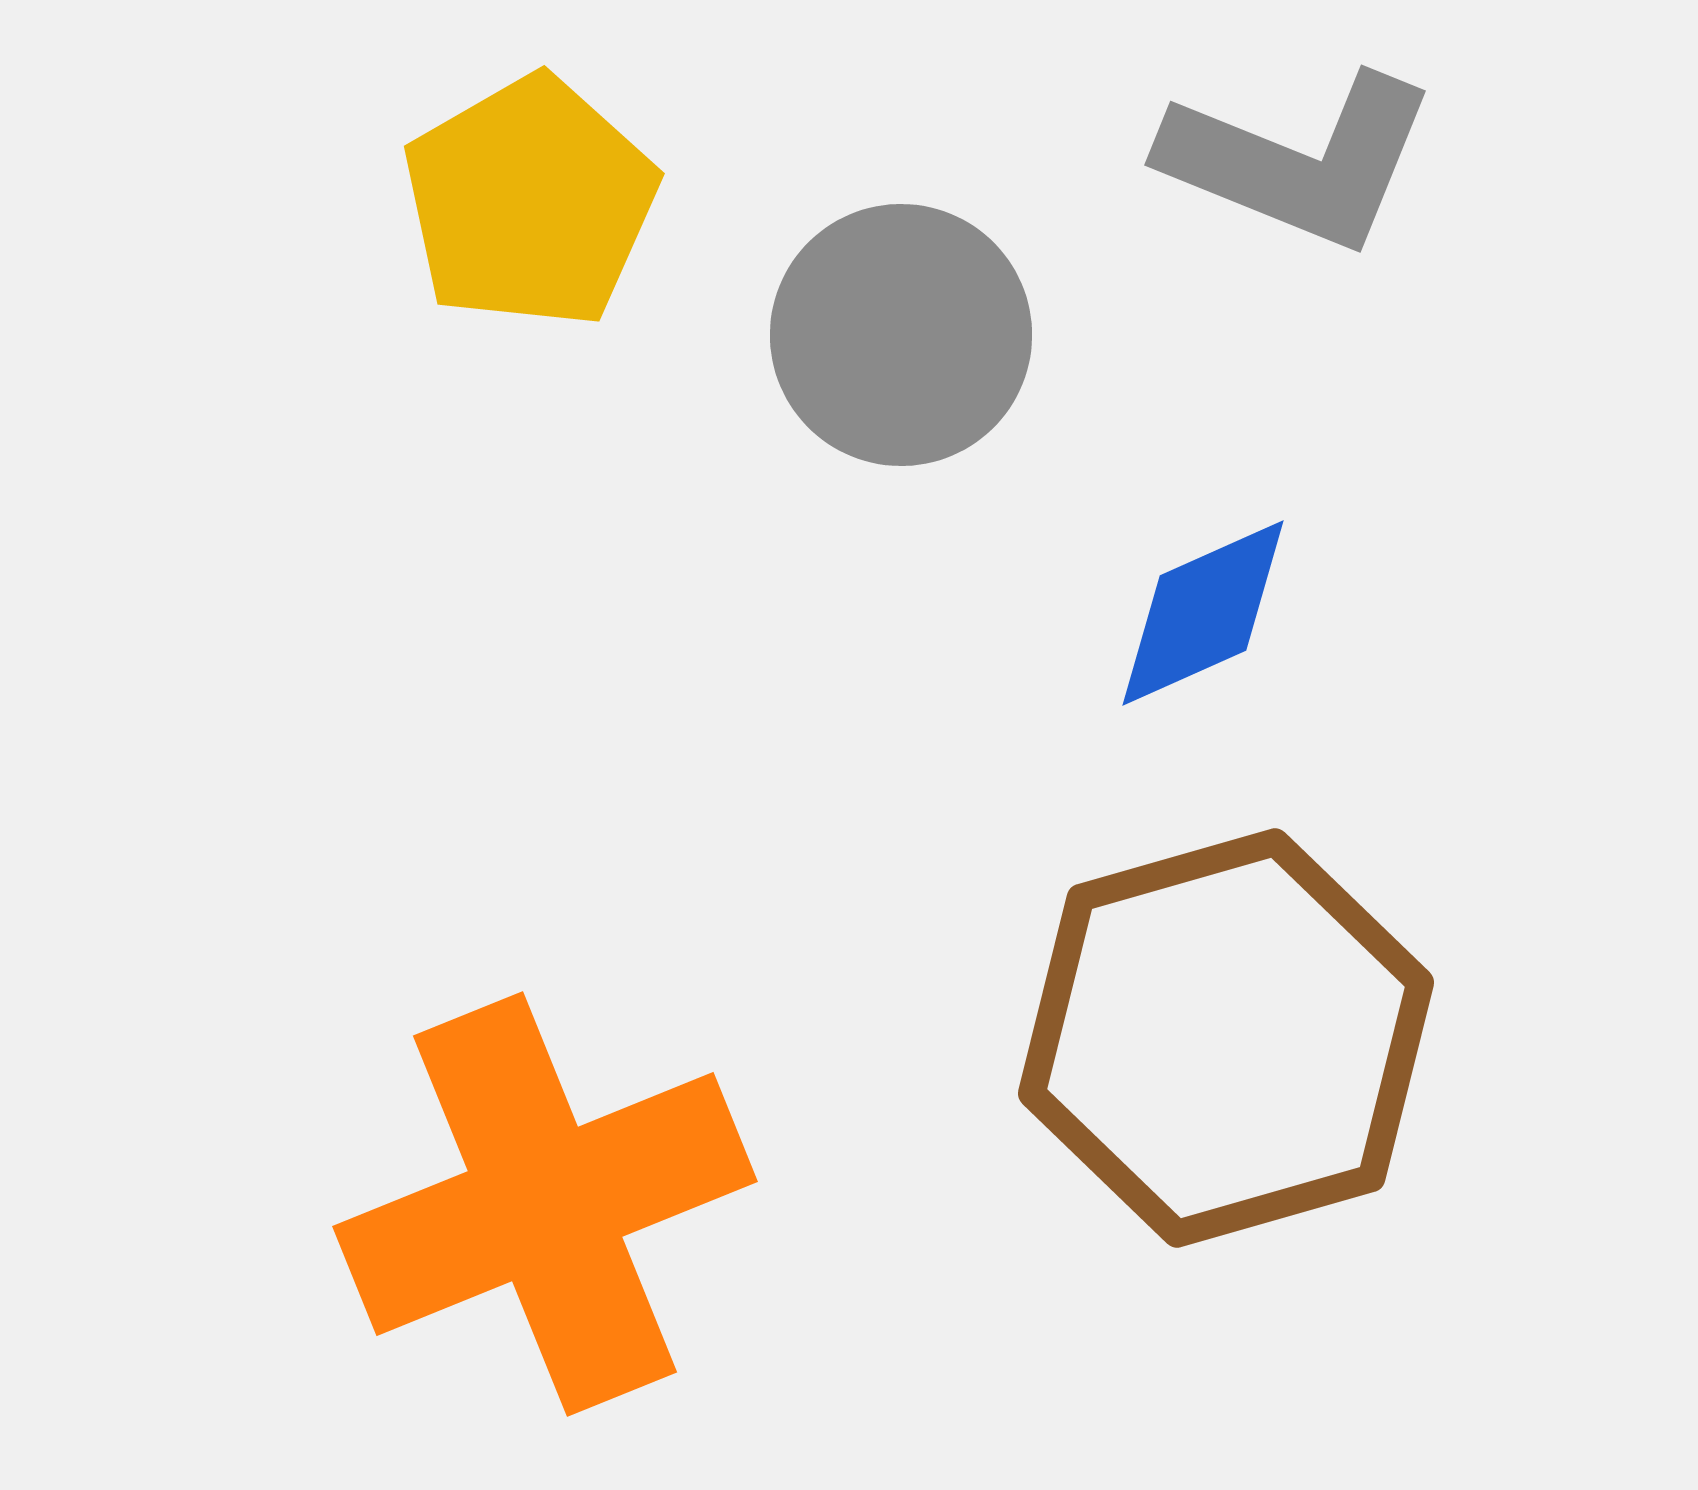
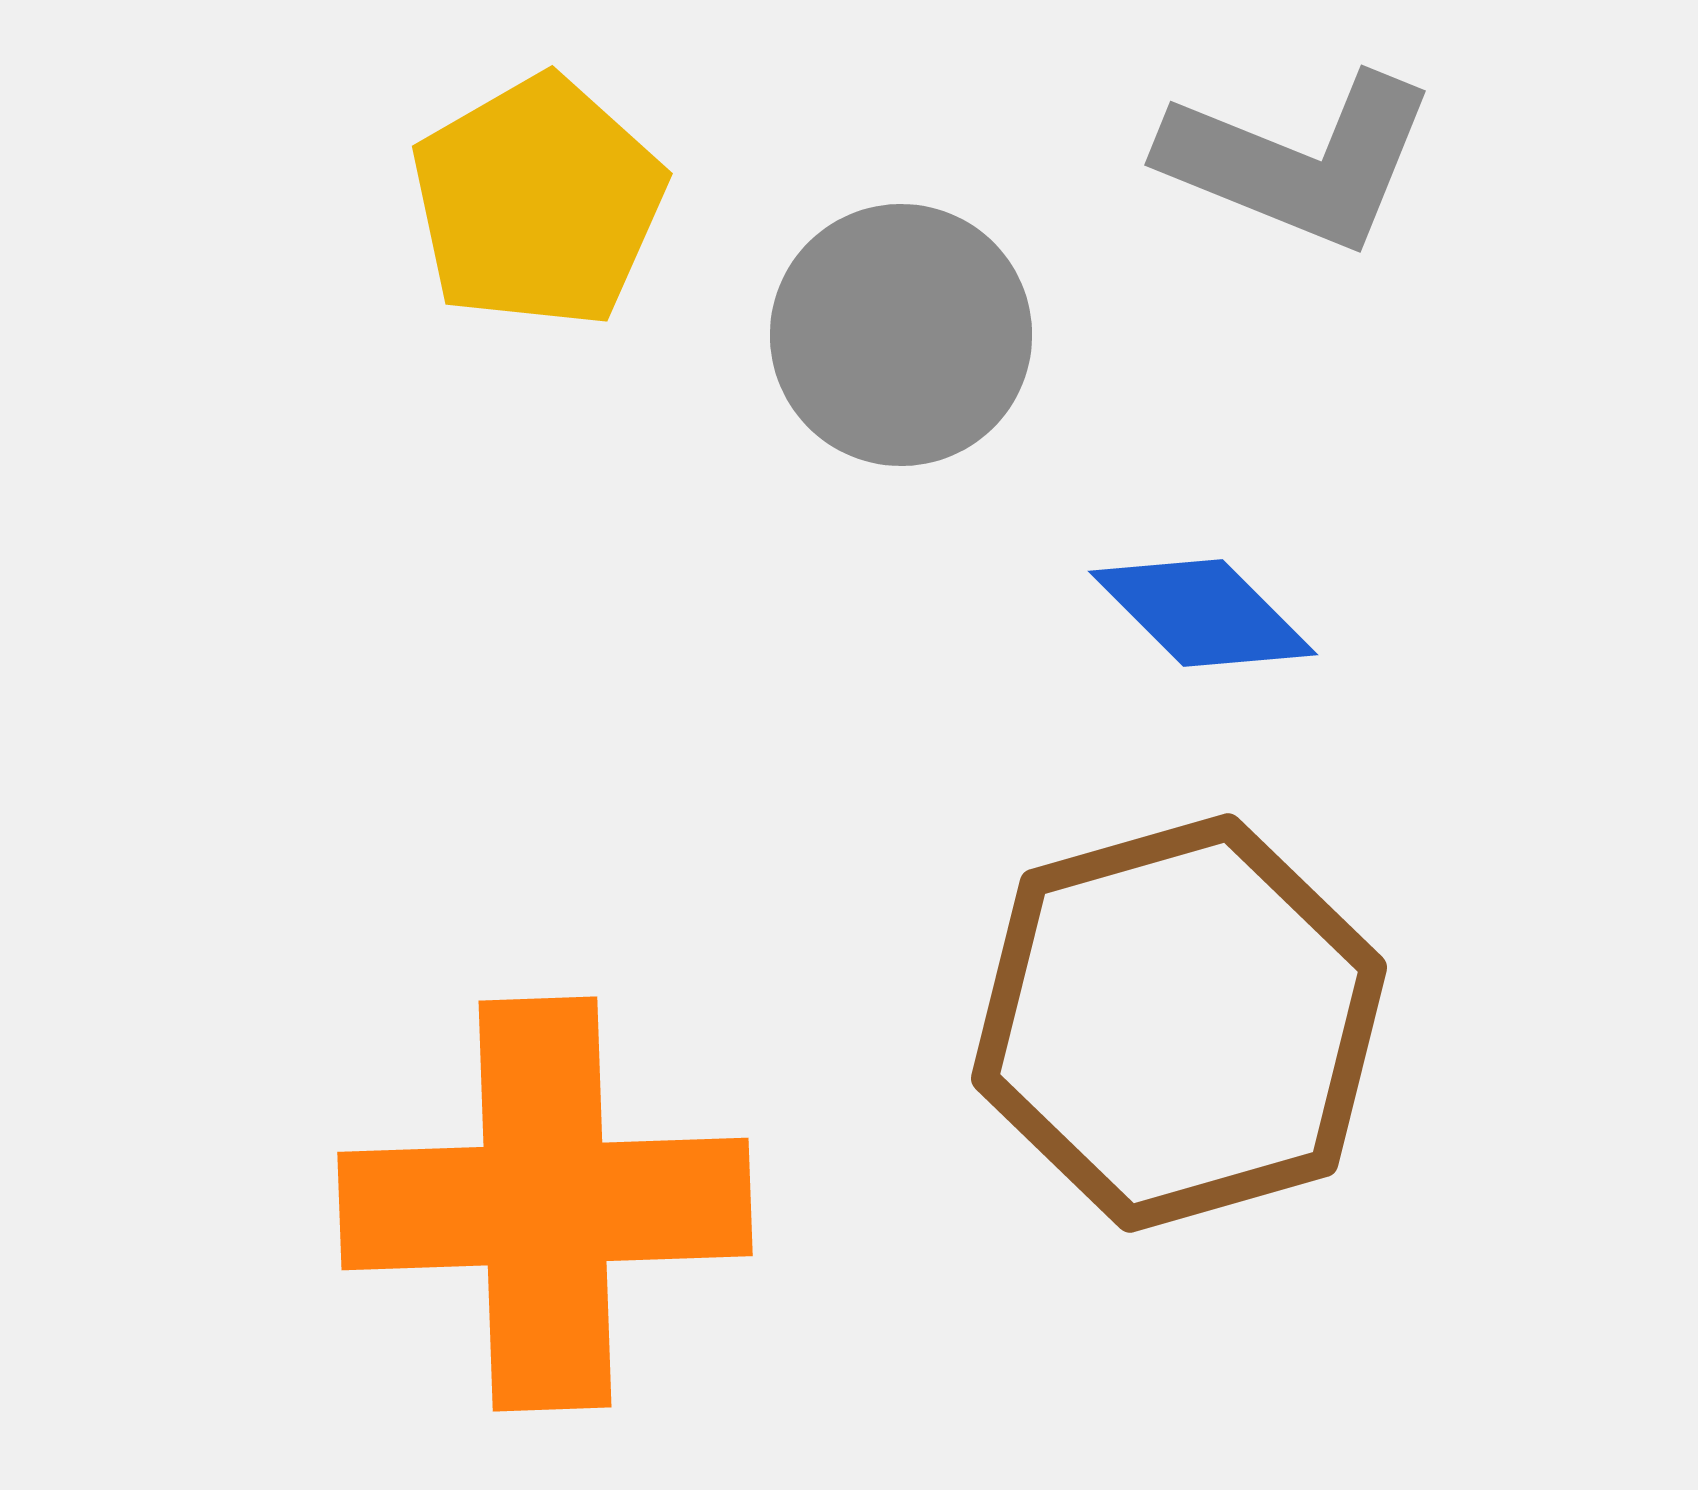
yellow pentagon: moved 8 px right
blue diamond: rotated 69 degrees clockwise
brown hexagon: moved 47 px left, 15 px up
orange cross: rotated 20 degrees clockwise
